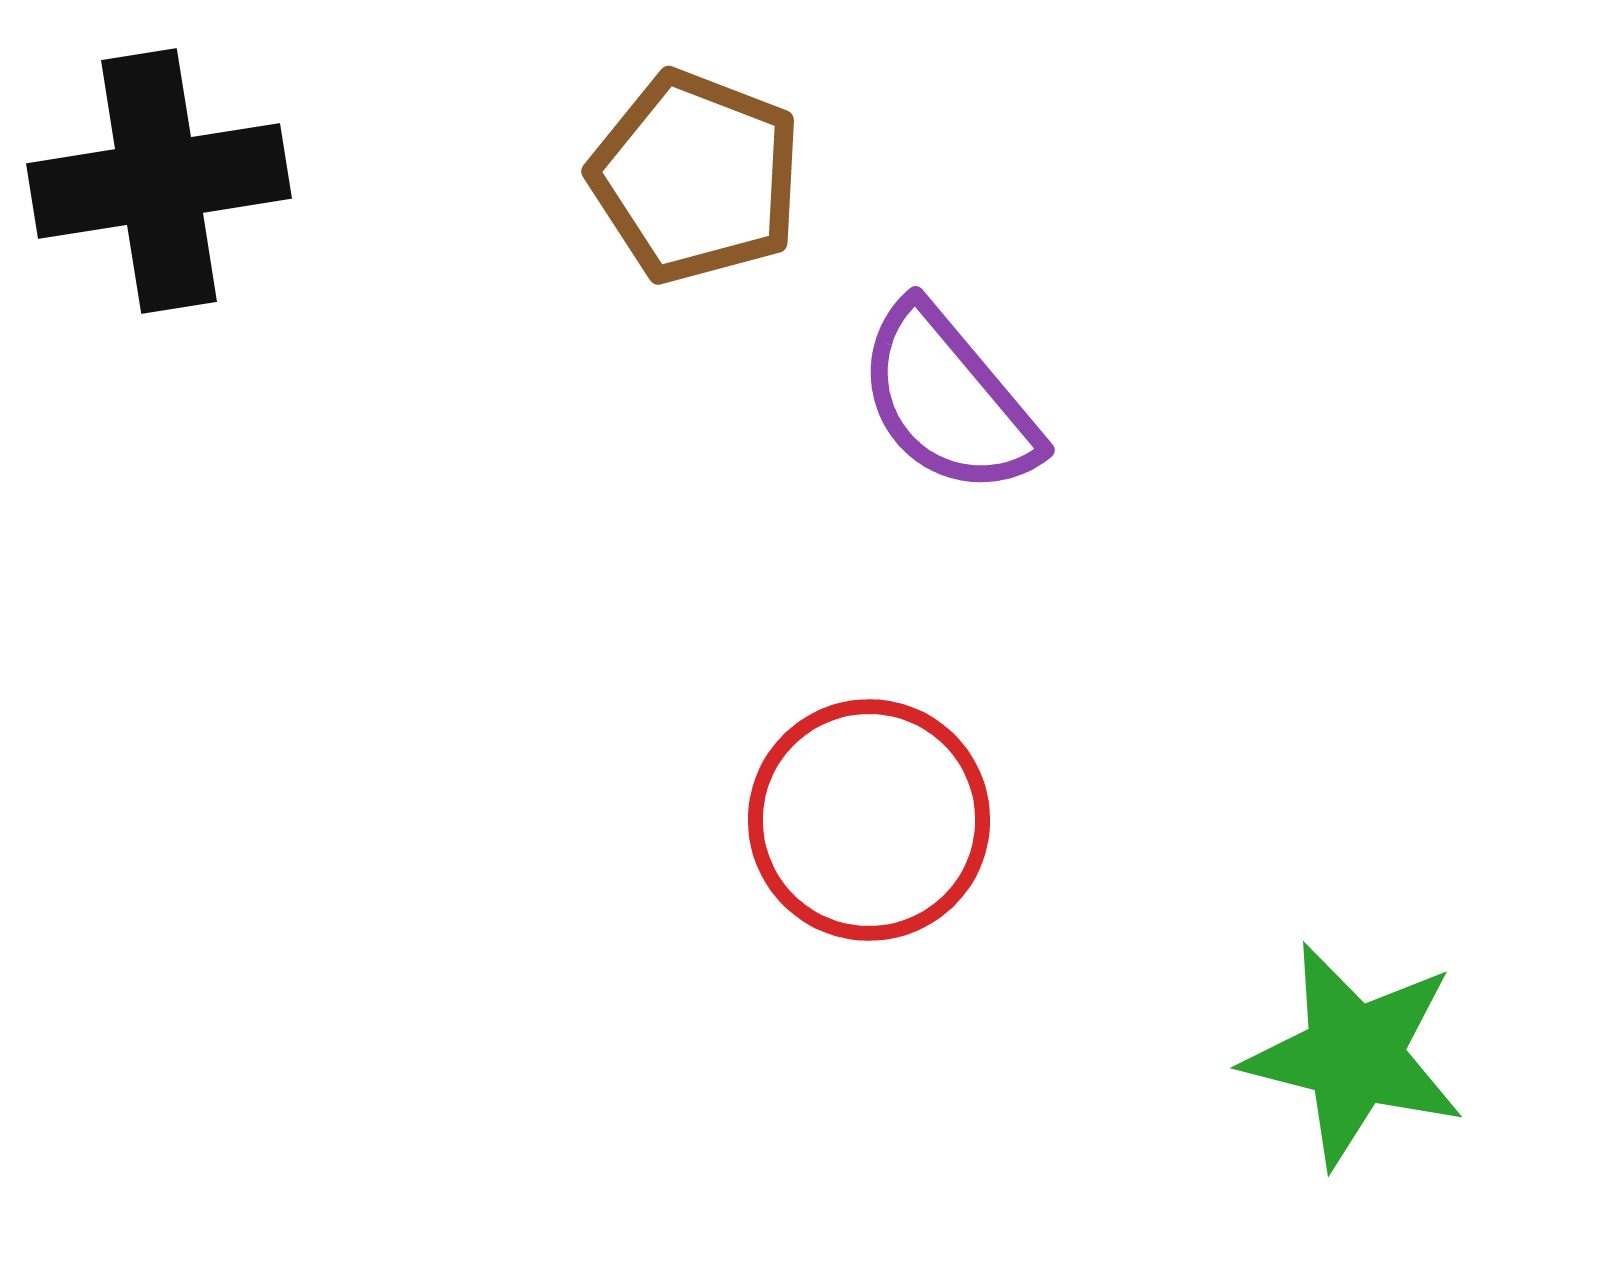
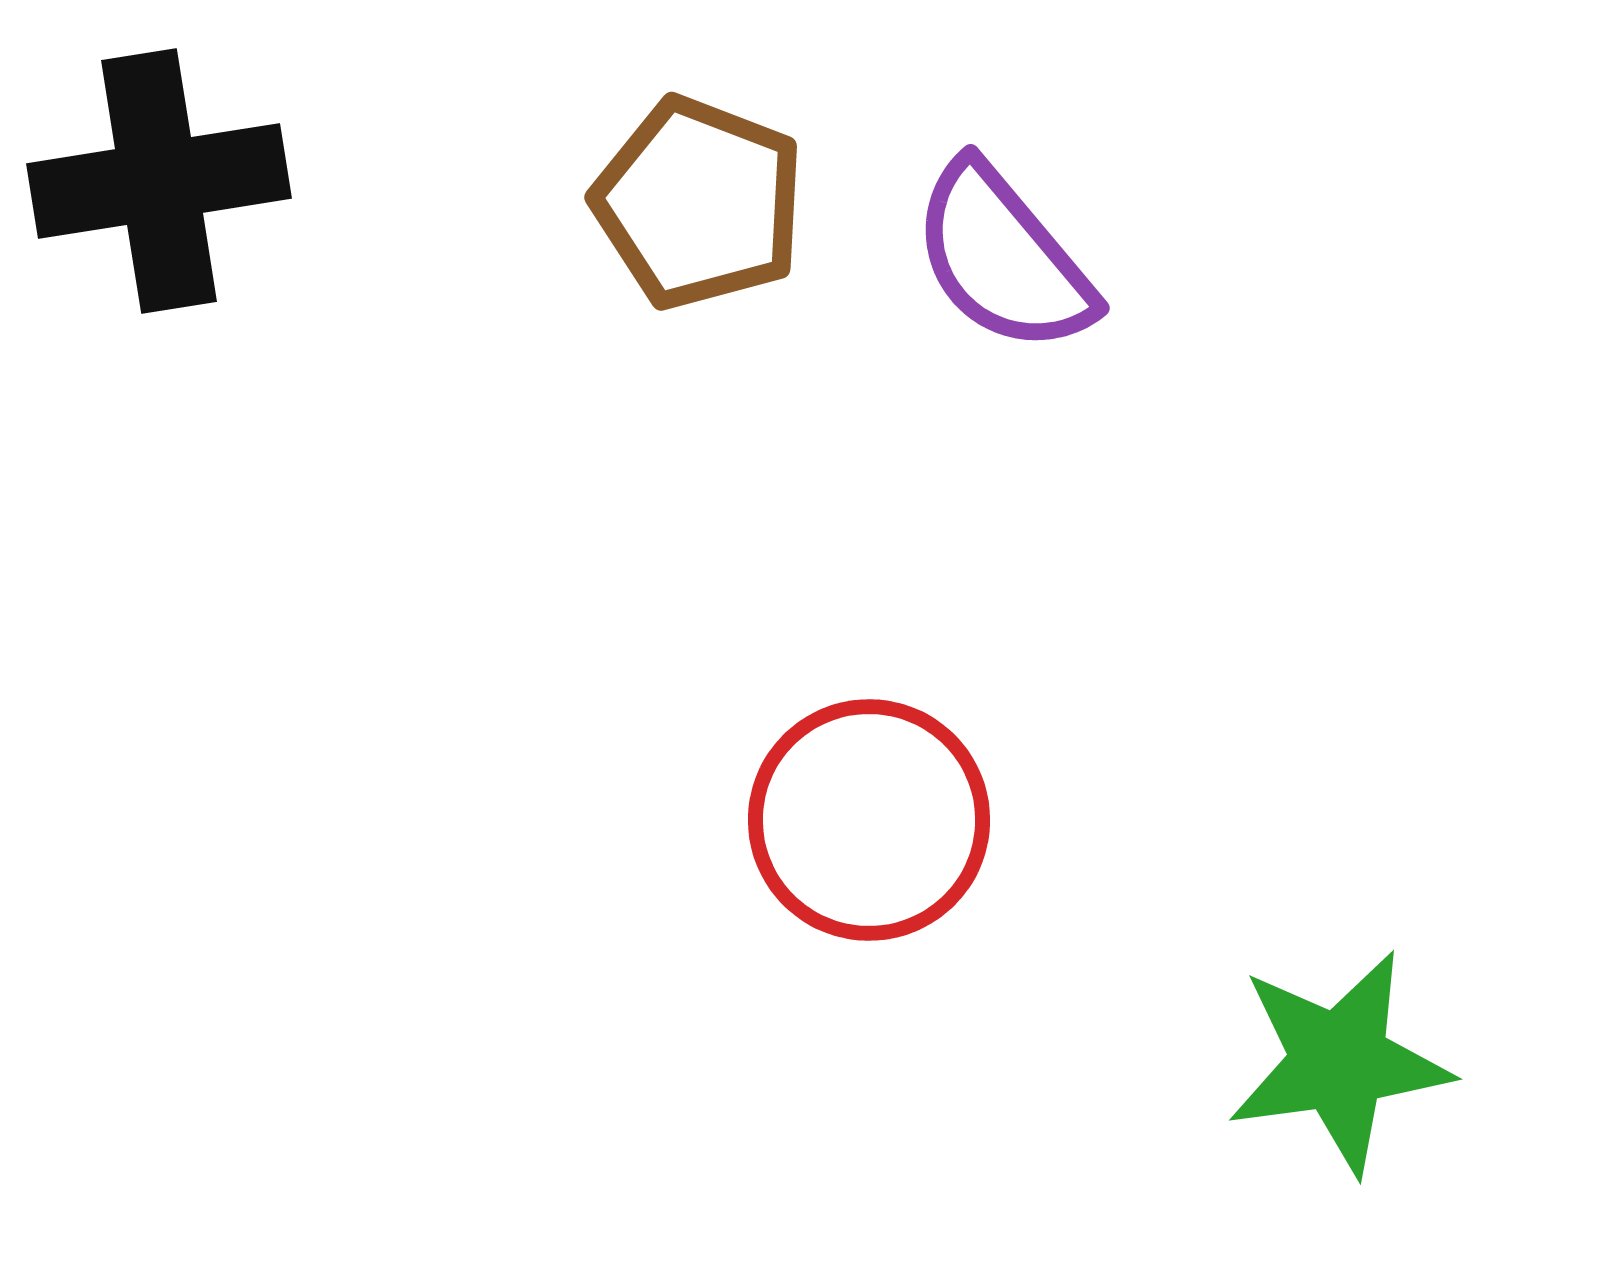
brown pentagon: moved 3 px right, 26 px down
purple semicircle: moved 55 px right, 142 px up
green star: moved 15 px left, 7 px down; rotated 22 degrees counterclockwise
